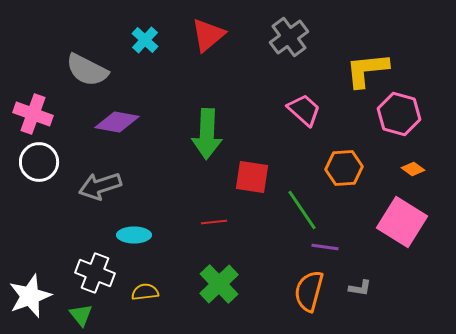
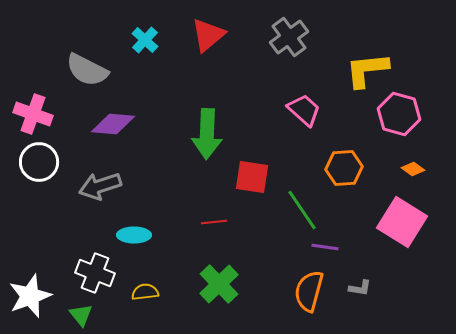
purple diamond: moved 4 px left, 2 px down; rotated 6 degrees counterclockwise
